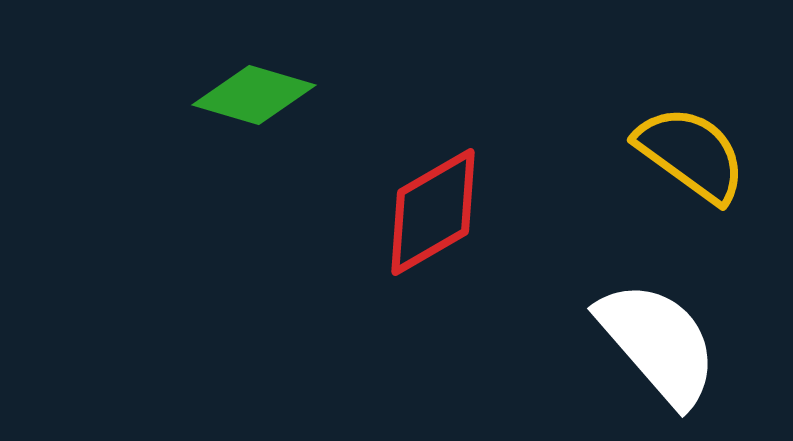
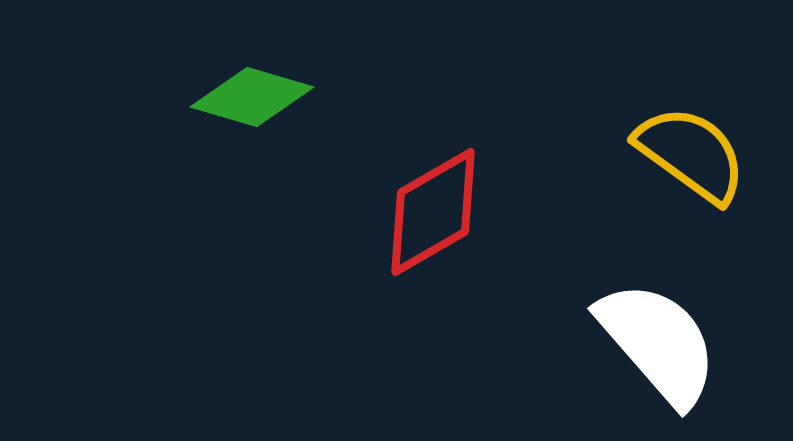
green diamond: moved 2 px left, 2 px down
